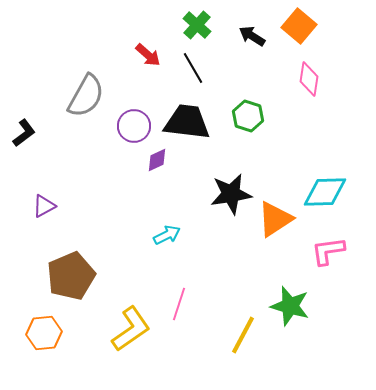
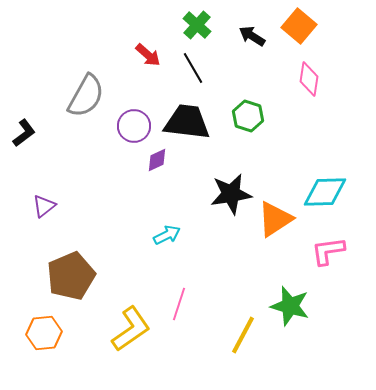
purple triangle: rotated 10 degrees counterclockwise
